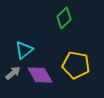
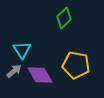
cyan triangle: moved 2 px left; rotated 24 degrees counterclockwise
gray arrow: moved 1 px right, 2 px up
